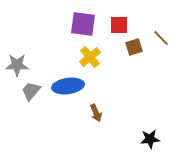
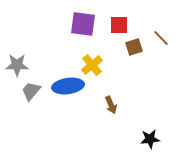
yellow cross: moved 2 px right, 8 px down
brown arrow: moved 15 px right, 8 px up
